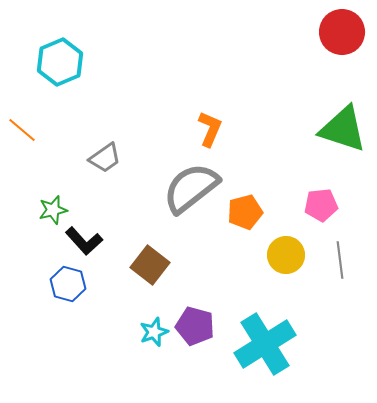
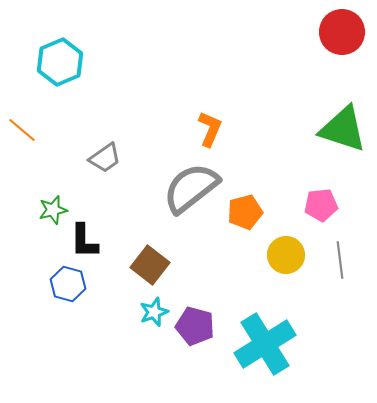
black L-shape: rotated 42 degrees clockwise
cyan star: moved 20 px up
